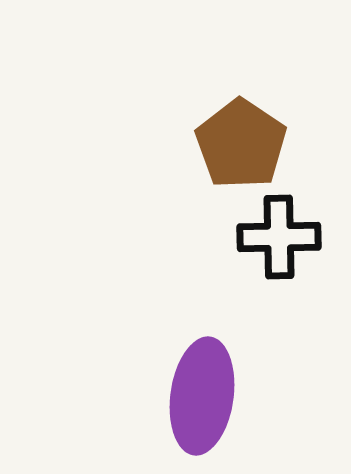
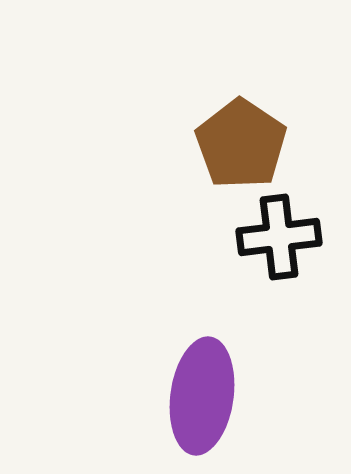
black cross: rotated 6 degrees counterclockwise
